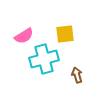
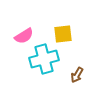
yellow square: moved 2 px left
brown arrow: rotated 133 degrees counterclockwise
